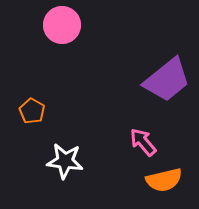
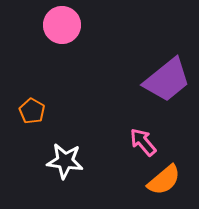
orange semicircle: rotated 27 degrees counterclockwise
